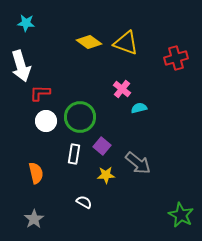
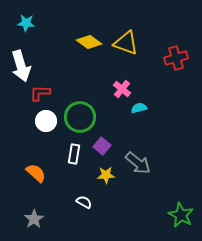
orange semicircle: rotated 35 degrees counterclockwise
